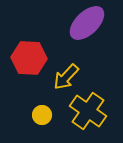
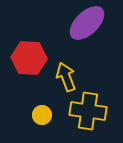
yellow arrow: rotated 116 degrees clockwise
yellow cross: rotated 27 degrees counterclockwise
